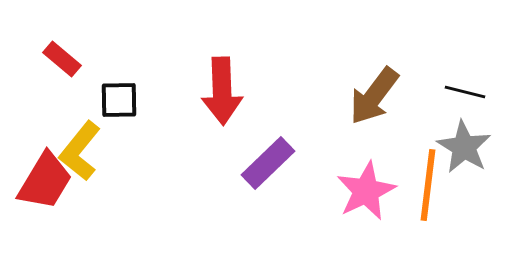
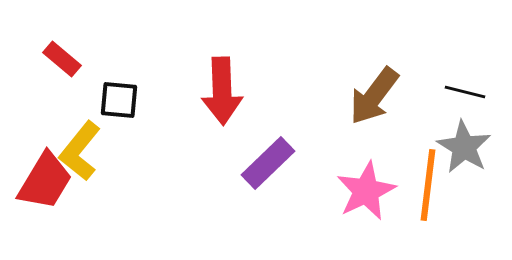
black square: rotated 6 degrees clockwise
